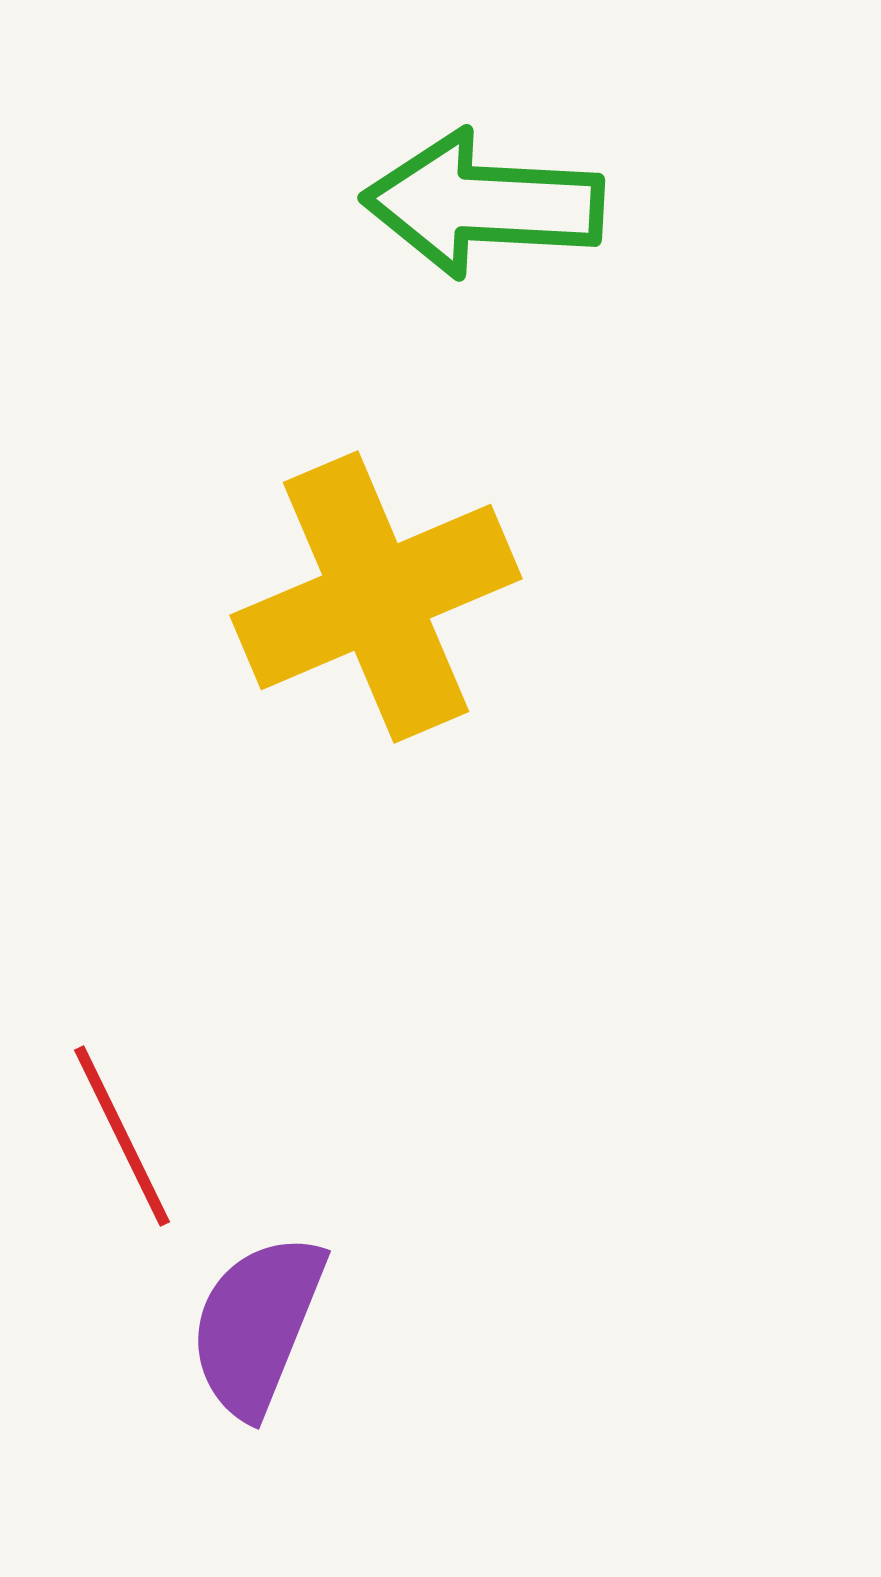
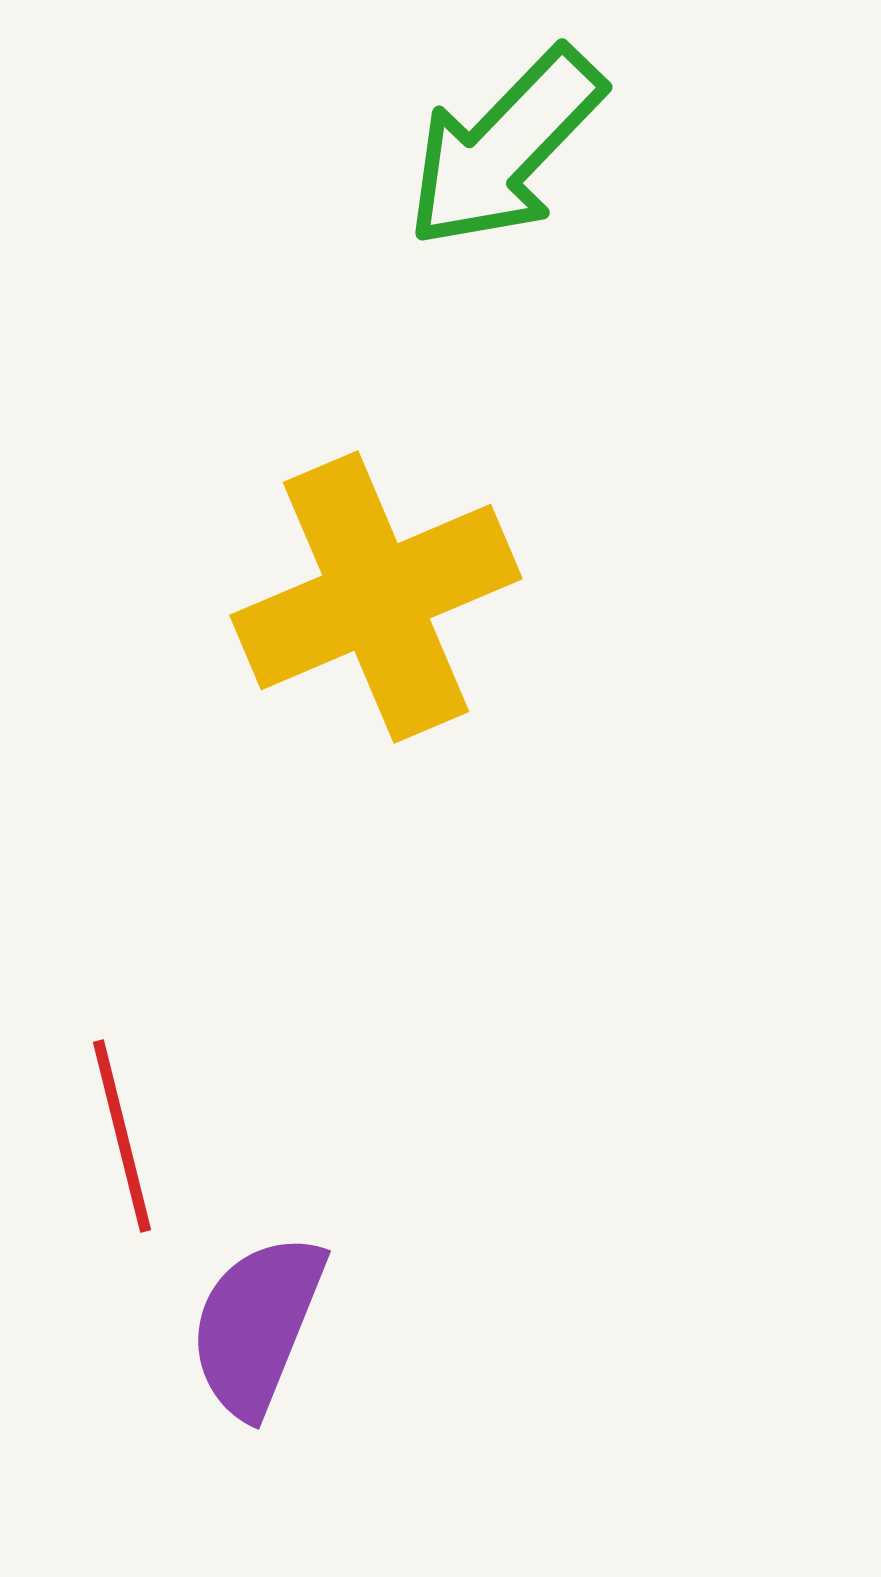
green arrow: moved 22 px right, 56 px up; rotated 49 degrees counterclockwise
red line: rotated 12 degrees clockwise
